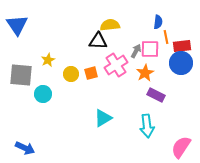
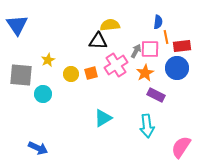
blue circle: moved 4 px left, 5 px down
blue arrow: moved 13 px right
